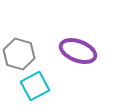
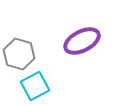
purple ellipse: moved 4 px right, 10 px up; rotated 48 degrees counterclockwise
